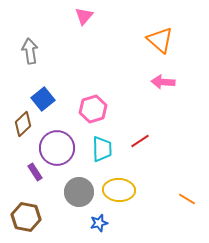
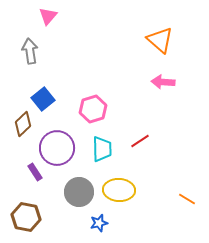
pink triangle: moved 36 px left
